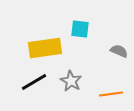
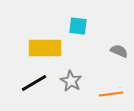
cyan square: moved 2 px left, 3 px up
yellow rectangle: rotated 8 degrees clockwise
black line: moved 1 px down
